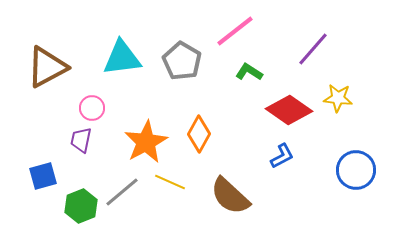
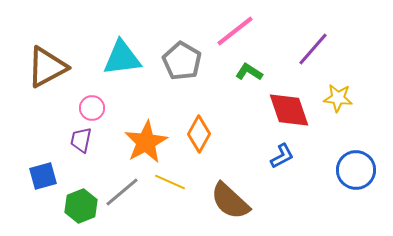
red diamond: rotated 36 degrees clockwise
brown semicircle: moved 5 px down
